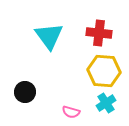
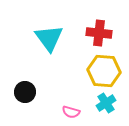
cyan triangle: moved 2 px down
